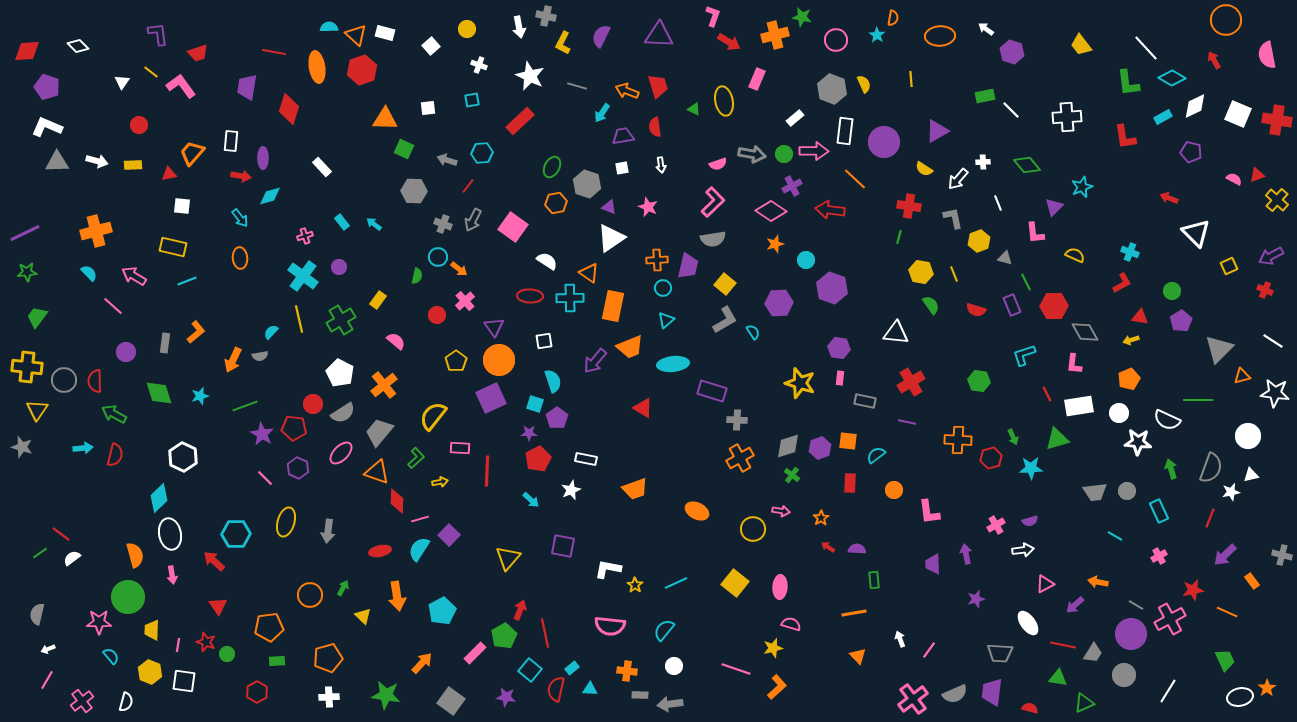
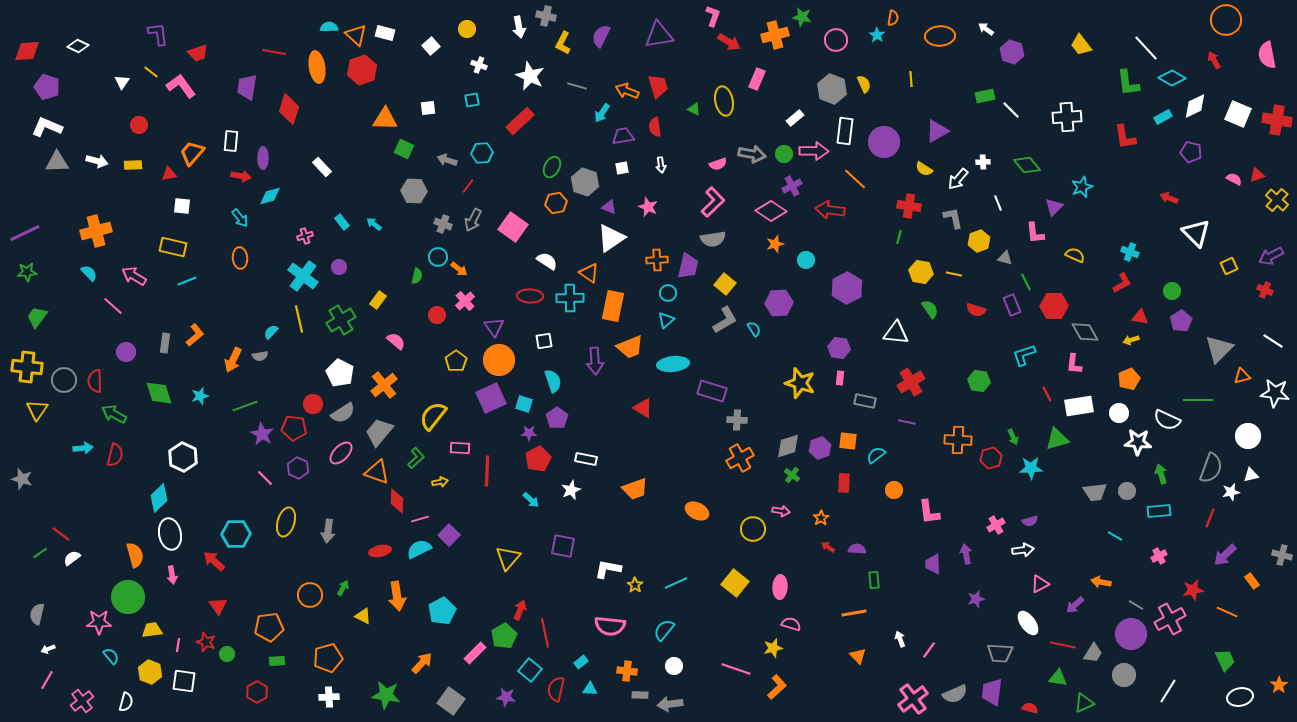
purple triangle at (659, 35): rotated 12 degrees counterclockwise
white diamond at (78, 46): rotated 20 degrees counterclockwise
gray hexagon at (587, 184): moved 2 px left, 2 px up
yellow line at (954, 274): rotated 56 degrees counterclockwise
cyan circle at (663, 288): moved 5 px right, 5 px down
purple hexagon at (832, 288): moved 15 px right; rotated 12 degrees clockwise
green semicircle at (931, 305): moved 1 px left, 4 px down
orange L-shape at (196, 332): moved 1 px left, 3 px down
cyan semicircle at (753, 332): moved 1 px right, 3 px up
purple arrow at (595, 361): rotated 44 degrees counterclockwise
cyan square at (535, 404): moved 11 px left
gray star at (22, 447): moved 32 px down
green arrow at (1171, 469): moved 10 px left, 5 px down
red rectangle at (850, 483): moved 6 px left
cyan rectangle at (1159, 511): rotated 70 degrees counterclockwise
cyan semicircle at (419, 549): rotated 30 degrees clockwise
orange arrow at (1098, 582): moved 3 px right
pink triangle at (1045, 584): moved 5 px left
yellow triangle at (363, 616): rotated 18 degrees counterclockwise
yellow trapezoid at (152, 630): rotated 80 degrees clockwise
cyan rectangle at (572, 668): moved 9 px right, 6 px up
orange star at (1267, 688): moved 12 px right, 3 px up
